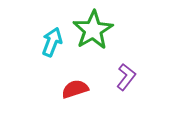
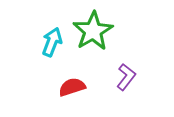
green star: moved 1 px down
red semicircle: moved 3 px left, 2 px up
